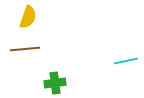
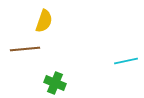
yellow semicircle: moved 16 px right, 4 px down
green cross: rotated 30 degrees clockwise
